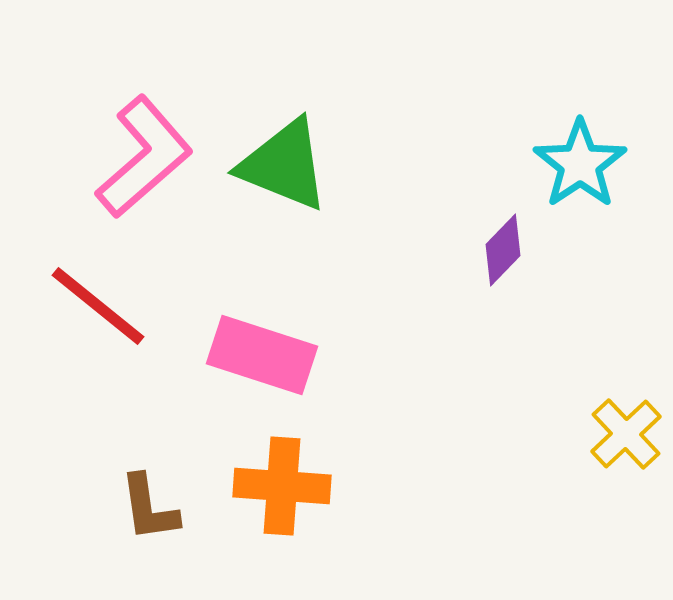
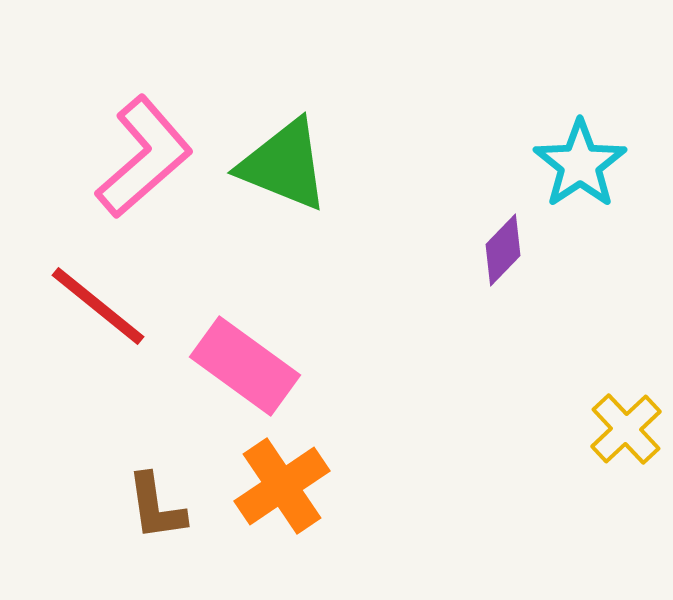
pink rectangle: moved 17 px left, 11 px down; rotated 18 degrees clockwise
yellow cross: moved 5 px up
orange cross: rotated 38 degrees counterclockwise
brown L-shape: moved 7 px right, 1 px up
